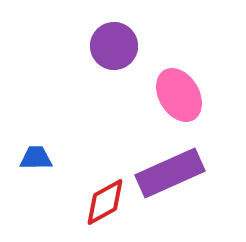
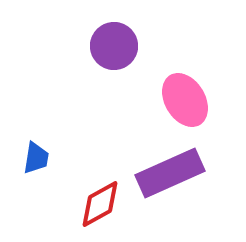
pink ellipse: moved 6 px right, 5 px down
blue trapezoid: rotated 100 degrees clockwise
red diamond: moved 5 px left, 2 px down
